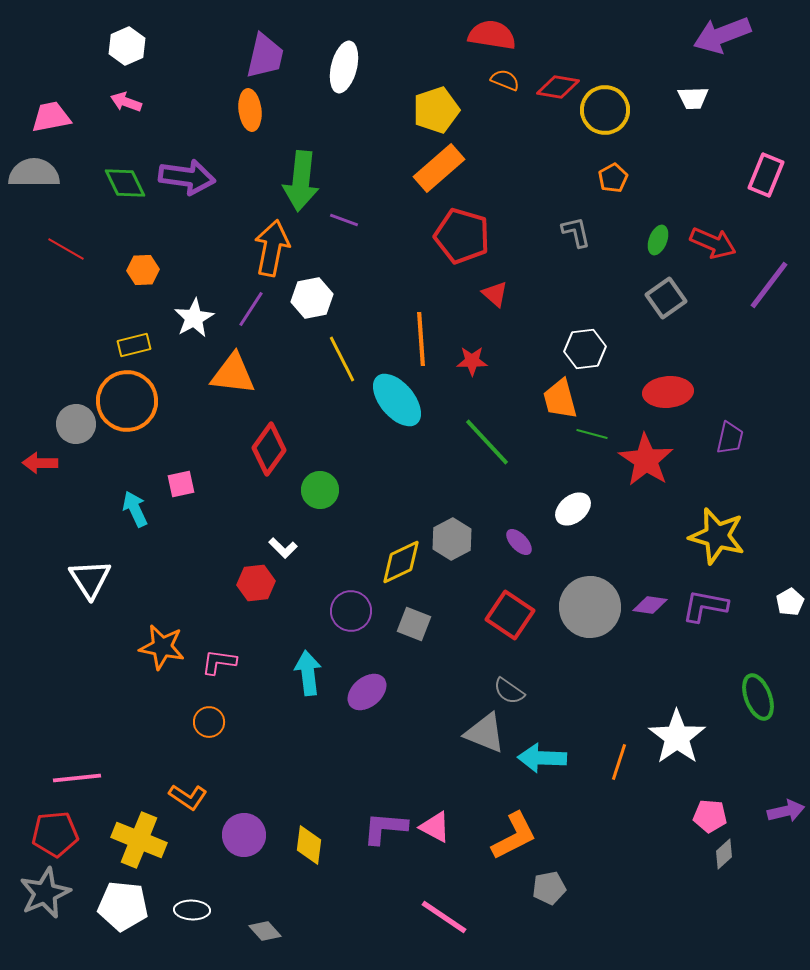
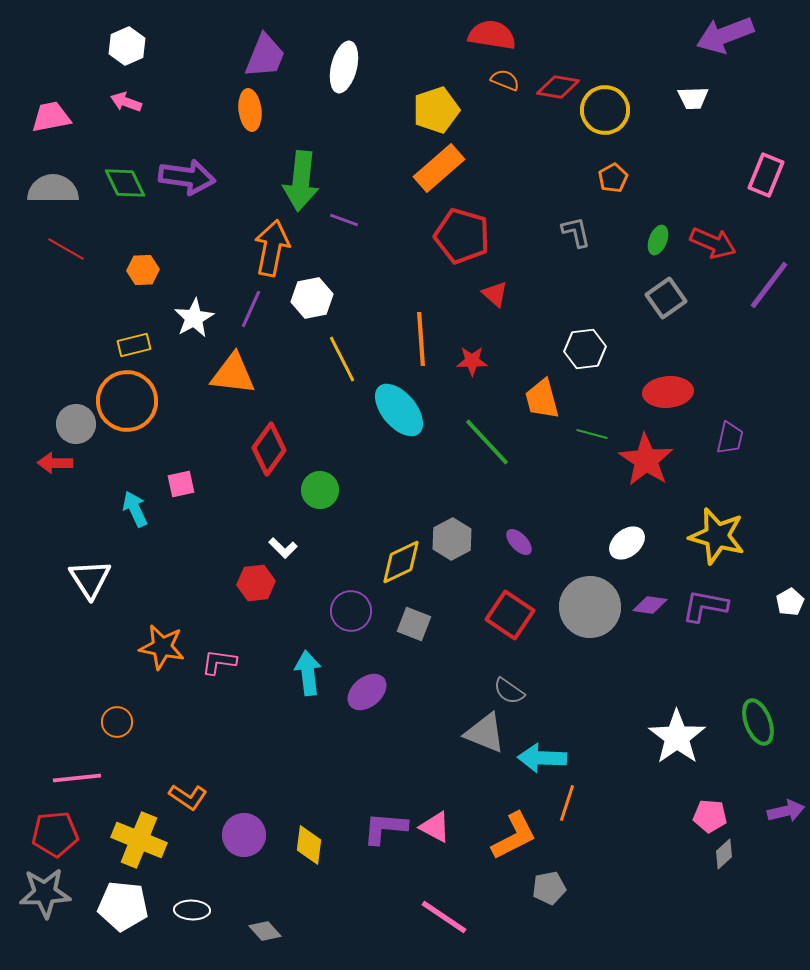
purple arrow at (722, 35): moved 3 px right
purple trapezoid at (265, 56): rotated 9 degrees clockwise
gray semicircle at (34, 173): moved 19 px right, 16 px down
purple line at (251, 309): rotated 9 degrees counterclockwise
orange trapezoid at (560, 399): moved 18 px left
cyan ellipse at (397, 400): moved 2 px right, 10 px down
red arrow at (40, 463): moved 15 px right
white ellipse at (573, 509): moved 54 px right, 34 px down
green ellipse at (758, 697): moved 25 px down
orange circle at (209, 722): moved 92 px left
orange line at (619, 762): moved 52 px left, 41 px down
gray star at (45, 893): rotated 21 degrees clockwise
